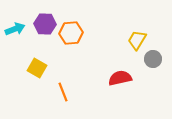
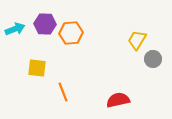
yellow square: rotated 24 degrees counterclockwise
red semicircle: moved 2 px left, 22 px down
